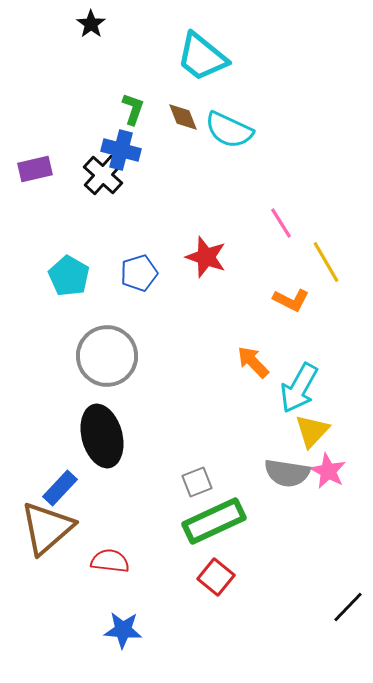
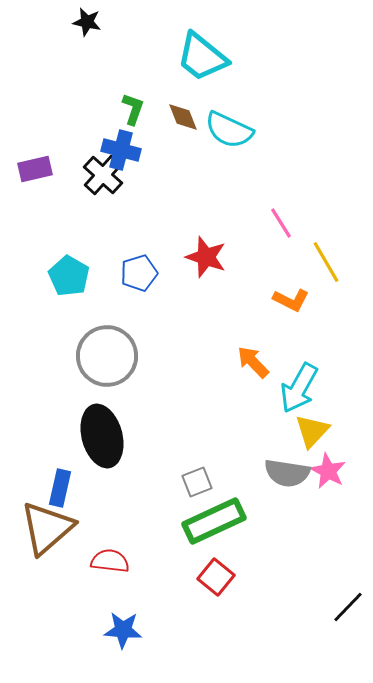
black star: moved 4 px left, 2 px up; rotated 24 degrees counterclockwise
blue rectangle: rotated 30 degrees counterclockwise
